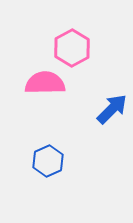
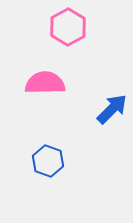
pink hexagon: moved 4 px left, 21 px up
blue hexagon: rotated 16 degrees counterclockwise
